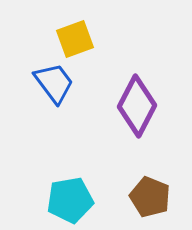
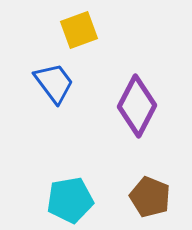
yellow square: moved 4 px right, 9 px up
